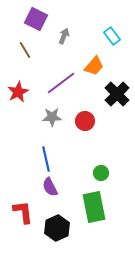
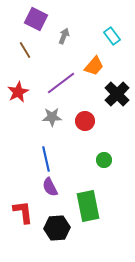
green circle: moved 3 px right, 13 px up
green rectangle: moved 6 px left, 1 px up
black hexagon: rotated 20 degrees clockwise
